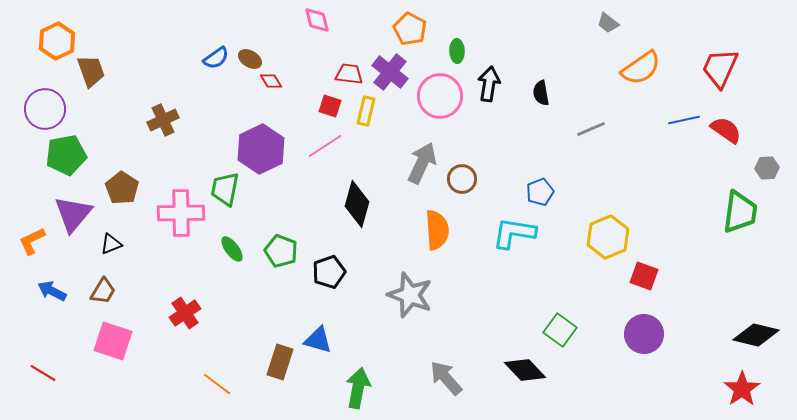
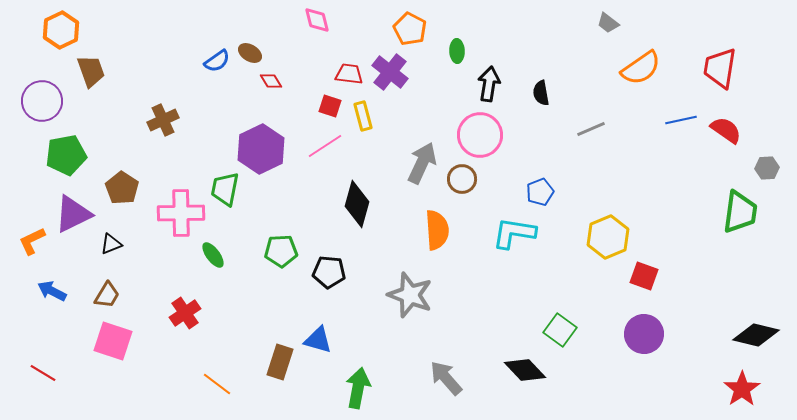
orange hexagon at (57, 41): moved 4 px right, 11 px up
blue semicircle at (216, 58): moved 1 px right, 3 px down
brown ellipse at (250, 59): moved 6 px up
red trapezoid at (720, 68): rotated 15 degrees counterclockwise
pink circle at (440, 96): moved 40 px right, 39 px down
purple circle at (45, 109): moved 3 px left, 8 px up
yellow rectangle at (366, 111): moved 3 px left, 5 px down; rotated 28 degrees counterclockwise
blue line at (684, 120): moved 3 px left
purple triangle at (73, 214): rotated 24 degrees clockwise
green ellipse at (232, 249): moved 19 px left, 6 px down
green pentagon at (281, 251): rotated 24 degrees counterclockwise
black pentagon at (329, 272): rotated 24 degrees clockwise
brown trapezoid at (103, 291): moved 4 px right, 4 px down
